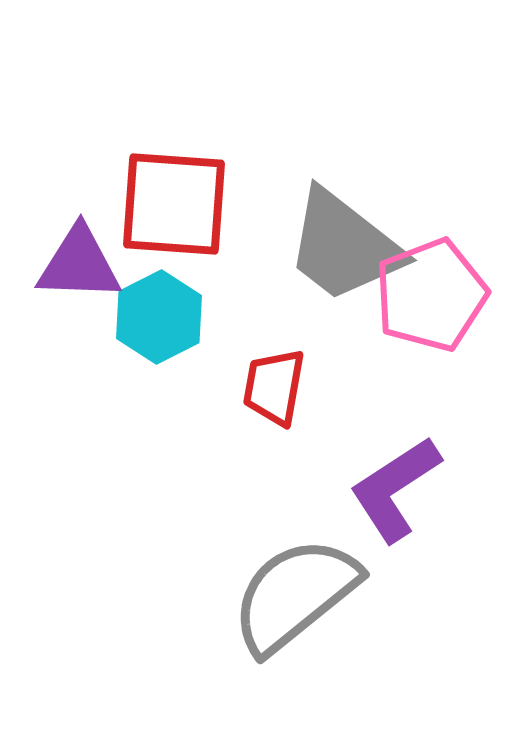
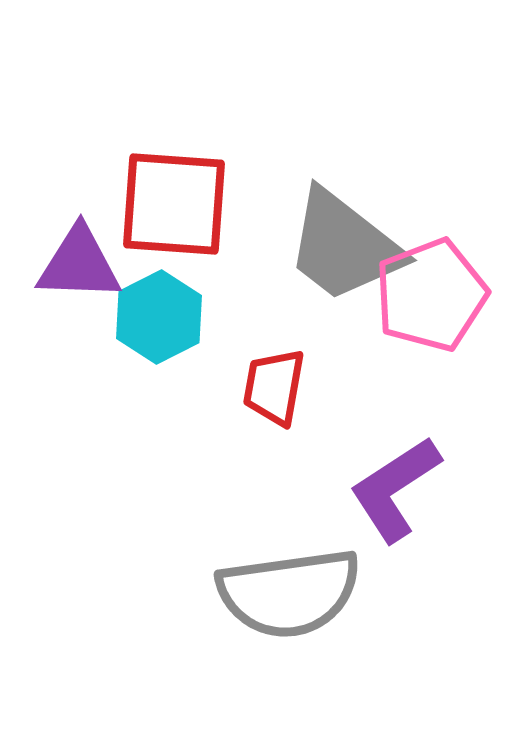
gray semicircle: moved 6 px left, 2 px up; rotated 149 degrees counterclockwise
